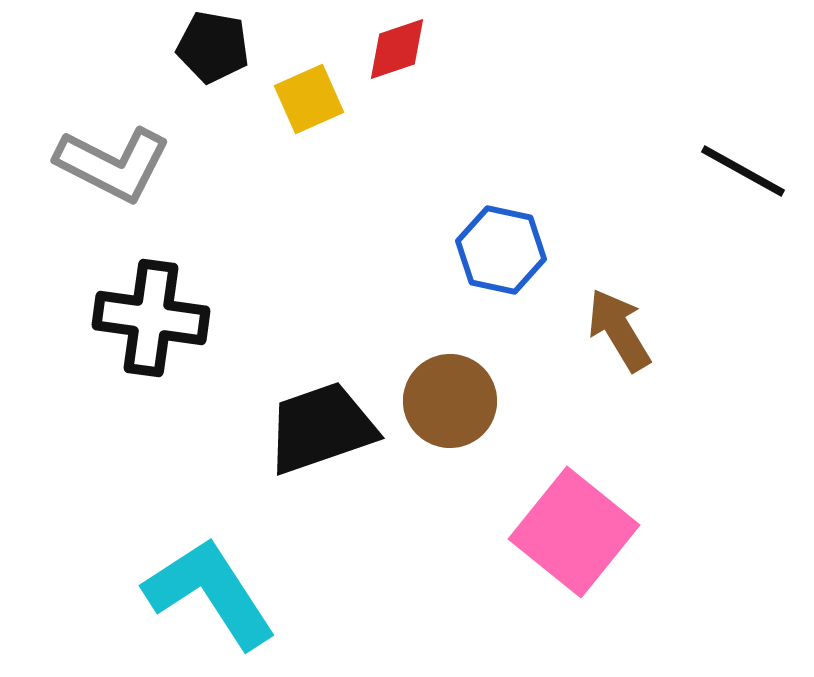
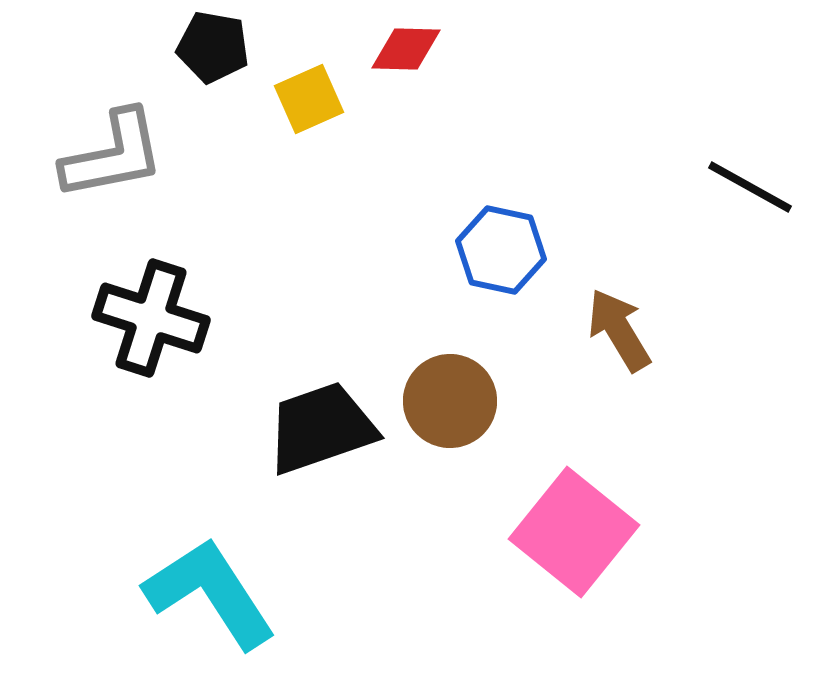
red diamond: moved 9 px right; rotated 20 degrees clockwise
gray L-shape: moved 9 px up; rotated 38 degrees counterclockwise
black line: moved 7 px right, 16 px down
black cross: rotated 10 degrees clockwise
